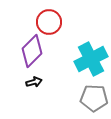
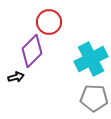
black arrow: moved 18 px left, 5 px up
